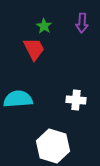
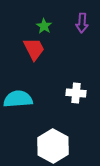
white cross: moved 7 px up
white hexagon: rotated 12 degrees clockwise
